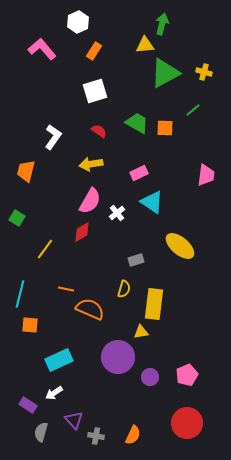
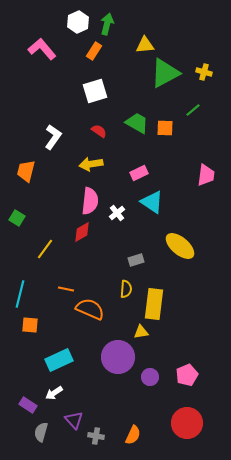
green arrow at (162, 24): moved 55 px left
pink semicircle at (90, 201): rotated 24 degrees counterclockwise
yellow semicircle at (124, 289): moved 2 px right; rotated 12 degrees counterclockwise
